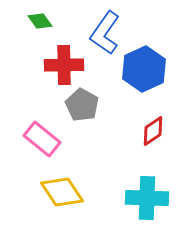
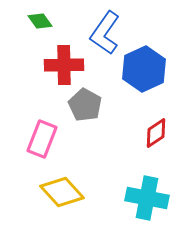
gray pentagon: moved 3 px right
red diamond: moved 3 px right, 2 px down
pink rectangle: rotated 72 degrees clockwise
yellow diamond: rotated 9 degrees counterclockwise
cyan cross: rotated 9 degrees clockwise
